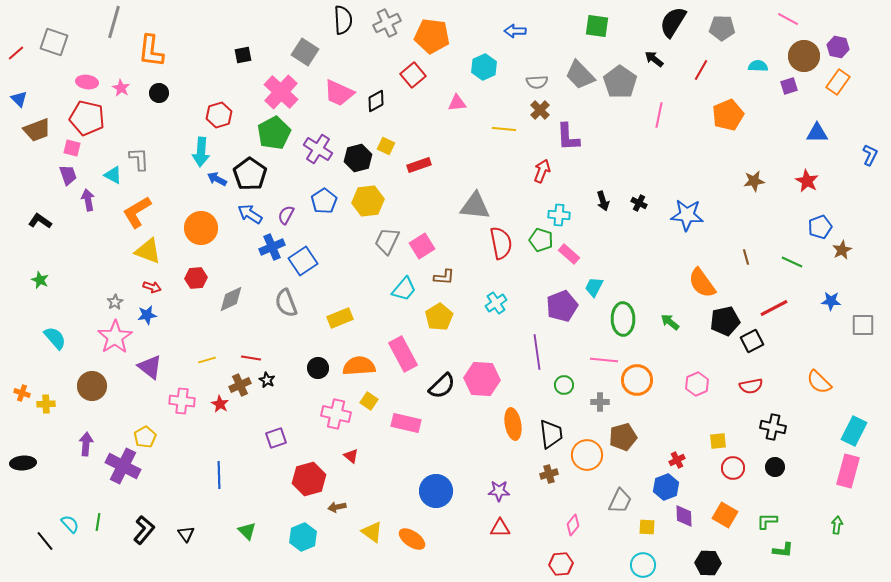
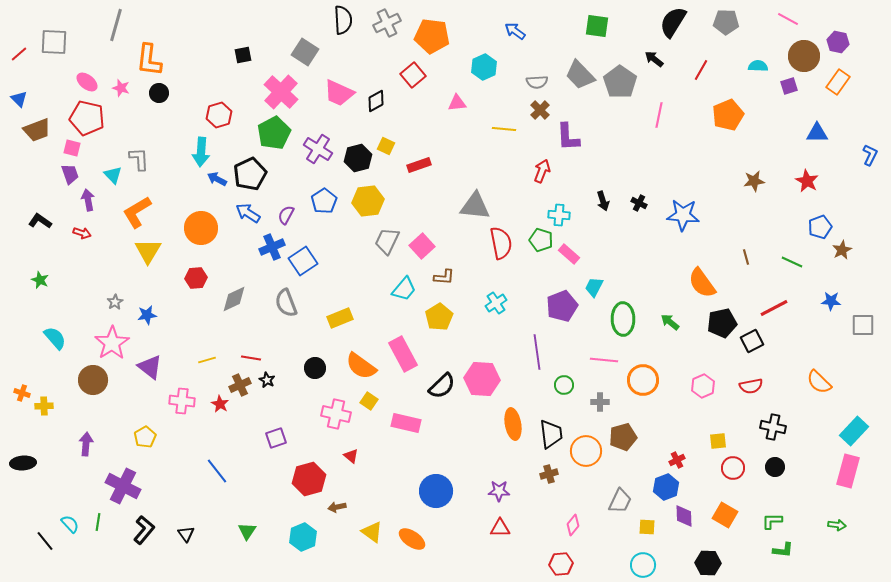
gray line at (114, 22): moved 2 px right, 3 px down
gray pentagon at (722, 28): moved 4 px right, 6 px up
blue arrow at (515, 31): rotated 35 degrees clockwise
gray square at (54, 42): rotated 16 degrees counterclockwise
purple hexagon at (838, 47): moved 5 px up
orange L-shape at (151, 51): moved 2 px left, 9 px down
red line at (16, 53): moved 3 px right, 1 px down
pink ellipse at (87, 82): rotated 30 degrees clockwise
pink star at (121, 88): rotated 12 degrees counterclockwise
black pentagon at (250, 174): rotated 12 degrees clockwise
purple trapezoid at (68, 175): moved 2 px right, 1 px up
cyan triangle at (113, 175): rotated 18 degrees clockwise
blue arrow at (250, 214): moved 2 px left, 1 px up
blue star at (687, 215): moved 4 px left
pink square at (422, 246): rotated 10 degrees counterclockwise
yellow triangle at (148, 251): rotated 40 degrees clockwise
red arrow at (152, 287): moved 70 px left, 54 px up
gray diamond at (231, 299): moved 3 px right
black pentagon at (725, 321): moved 3 px left, 2 px down
pink star at (115, 337): moved 3 px left, 6 px down
orange semicircle at (359, 366): moved 2 px right; rotated 140 degrees counterclockwise
black circle at (318, 368): moved 3 px left
orange circle at (637, 380): moved 6 px right
pink hexagon at (697, 384): moved 6 px right, 2 px down
brown circle at (92, 386): moved 1 px right, 6 px up
yellow cross at (46, 404): moved 2 px left, 2 px down
cyan rectangle at (854, 431): rotated 16 degrees clockwise
orange circle at (587, 455): moved 1 px left, 4 px up
purple cross at (123, 466): moved 20 px down
blue line at (219, 475): moved 2 px left, 4 px up; rotated 36 degrees counterclockwise
green L-shape at (767, 521): moved 5 px right
green arrow at (837, 525): rotated 90 degrees clockwise
green triangle at (247, 531): rotated 18 degrees clockwise
